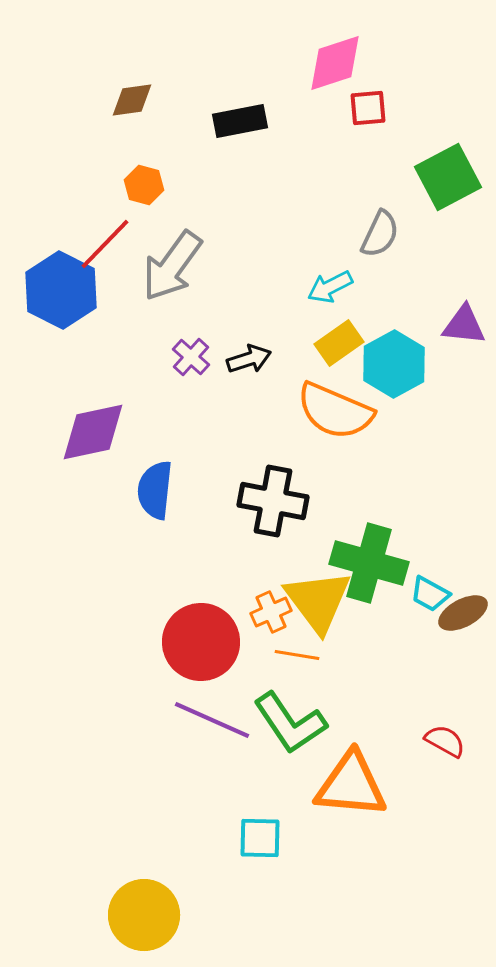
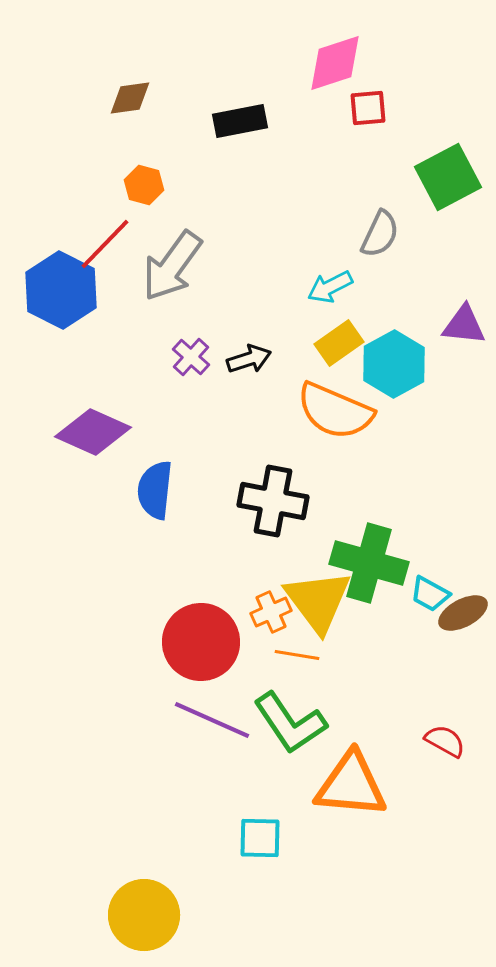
brown diamond: moved 2 px left, 2 px up
purple diamond: rotated 36 degrees clockwise
